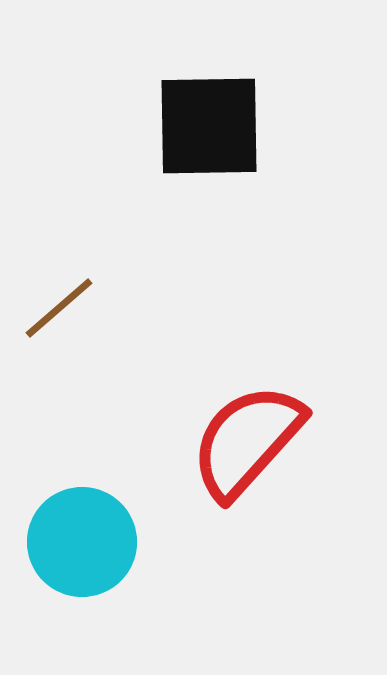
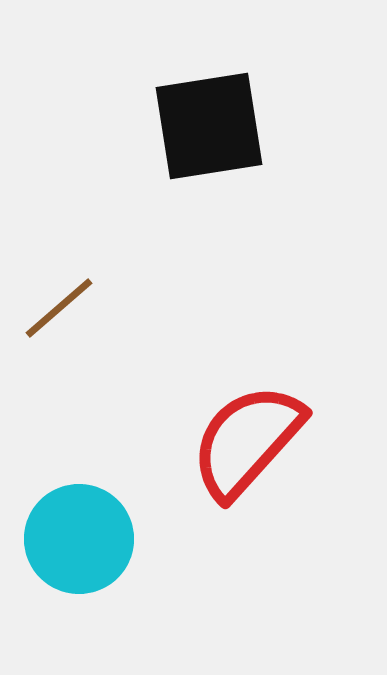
black square: rotated 8 degrees counterclockwise
cyan circle: moved 3 px left, 3 px up
